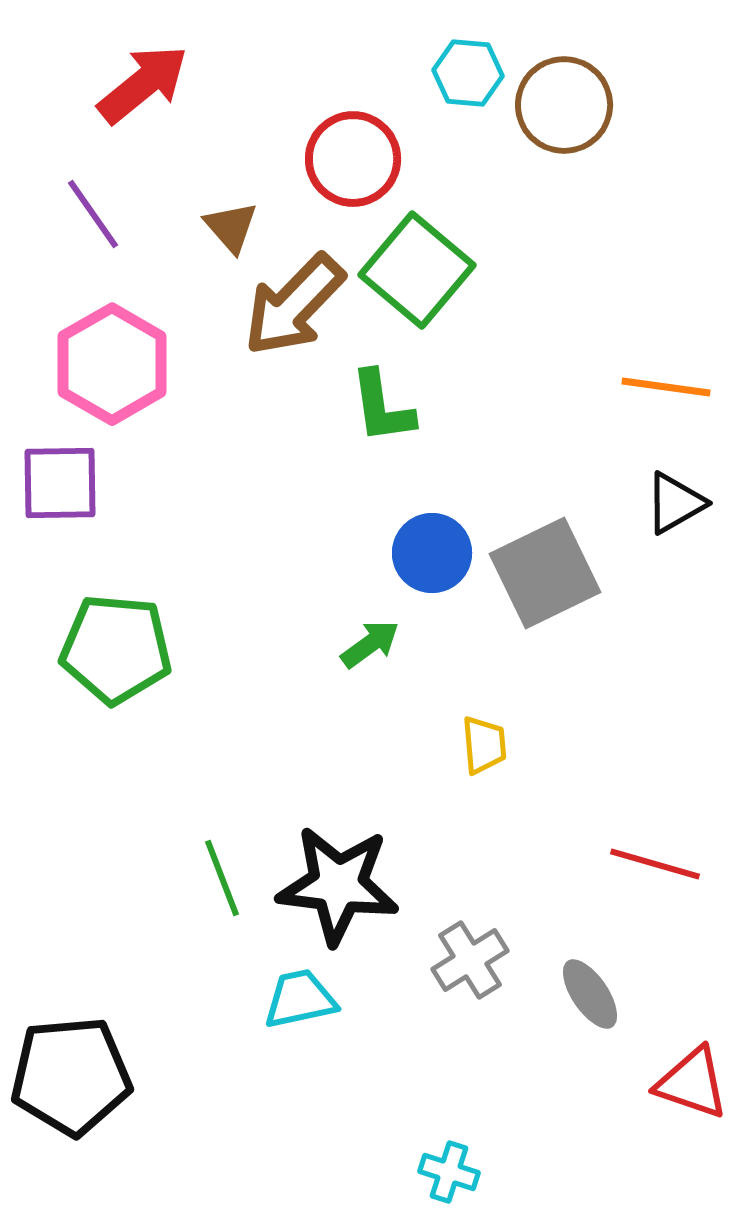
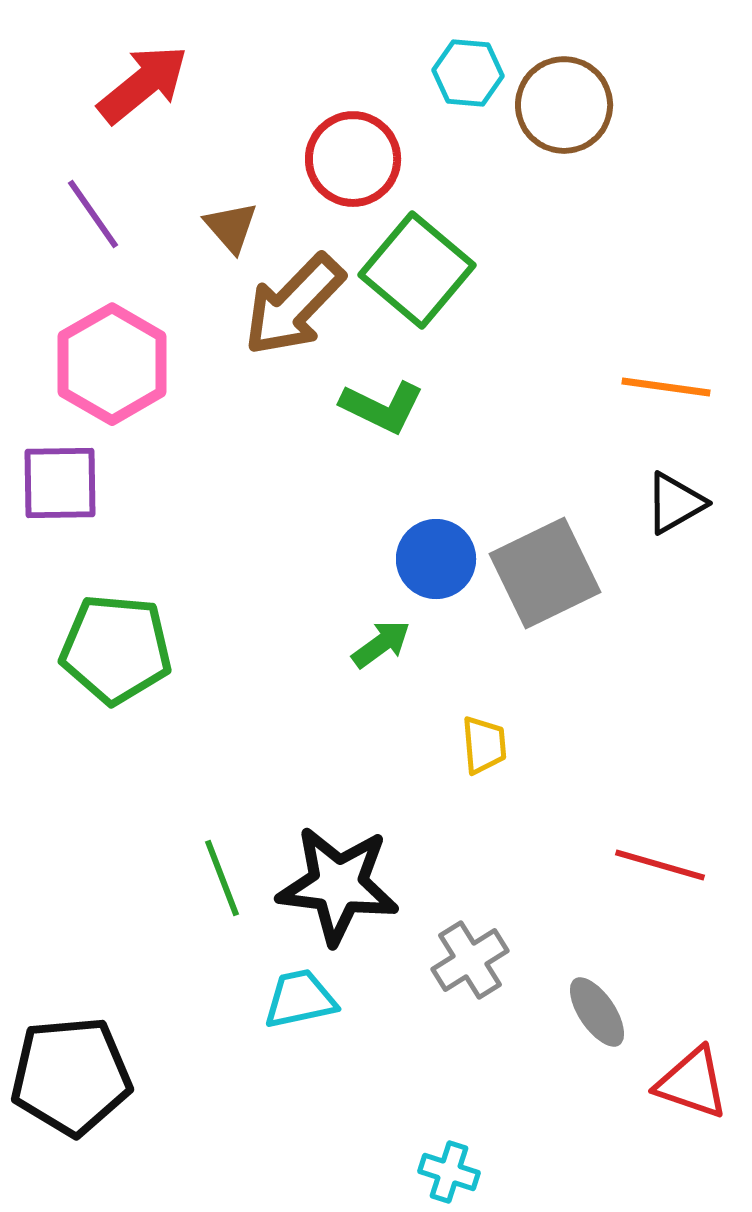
green L-shape: rotated 56 degrees counterclockwise
blue circle: moved 4 px right, 6 px down
green arrow: moved 11 px right
red line: moved 5 px right, 1 px down
gray ellipse: moved 7 px right, 18 px down
